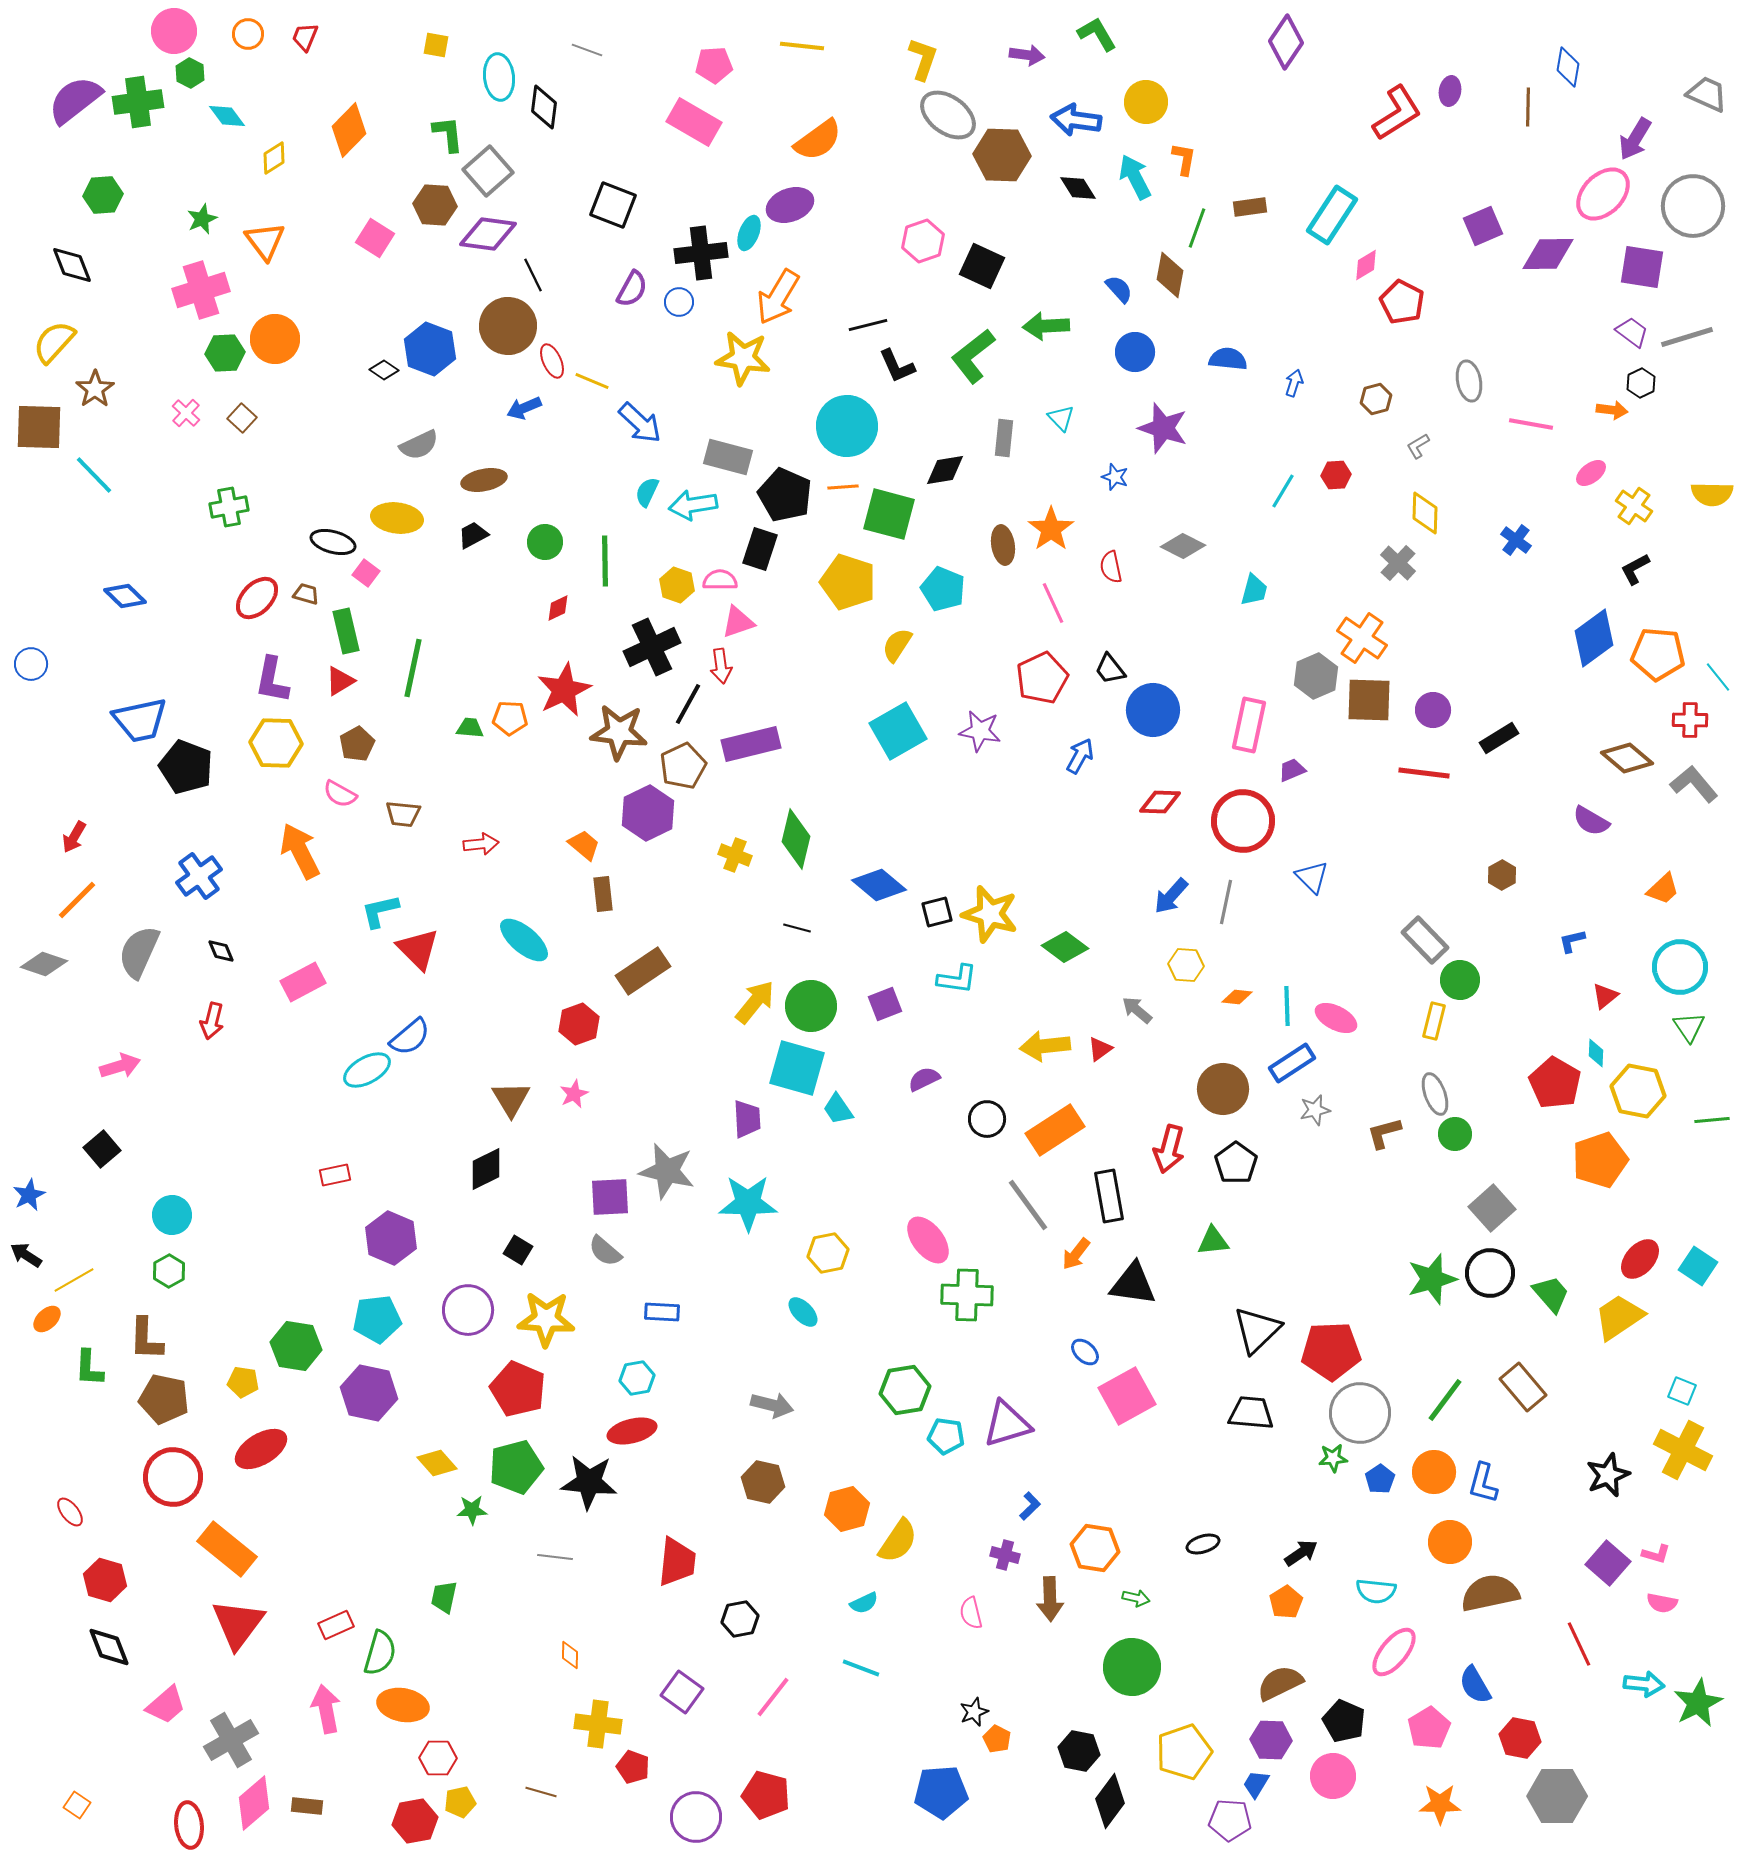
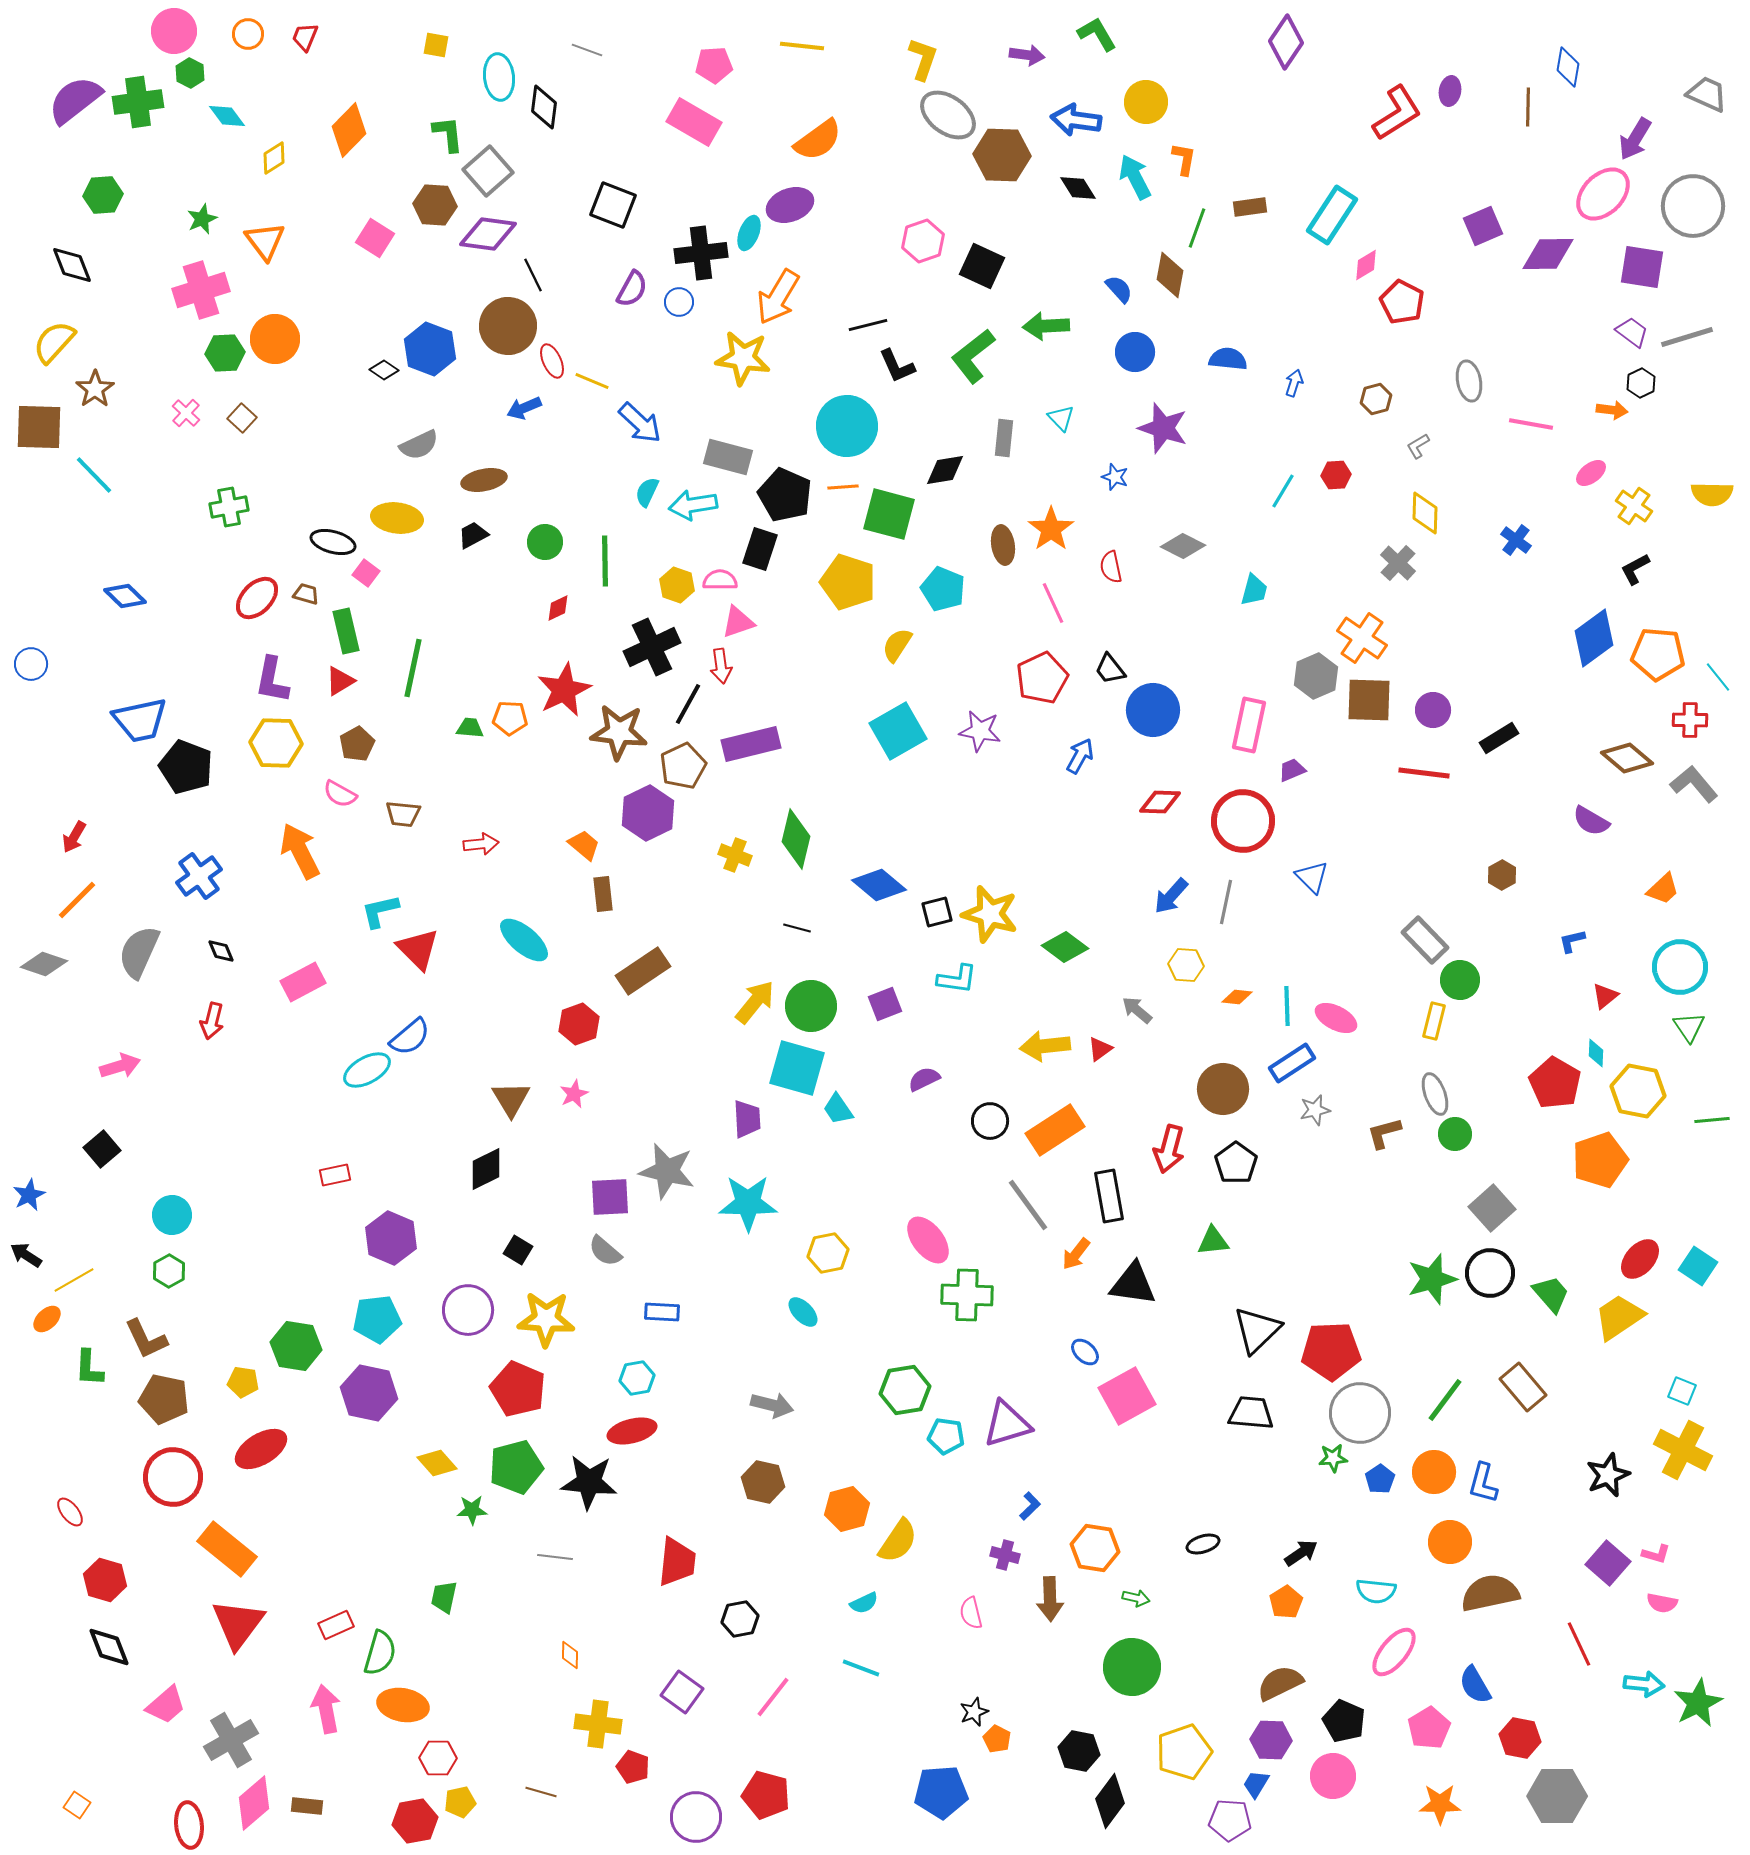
black circle at (987, 1119): moved 3 px right, 2 px down
brown L-shape at (146, 1339): rotated 27 degrees counterclockwise
